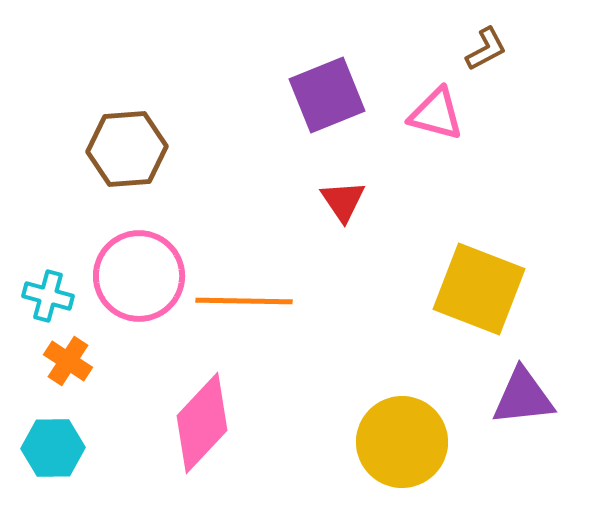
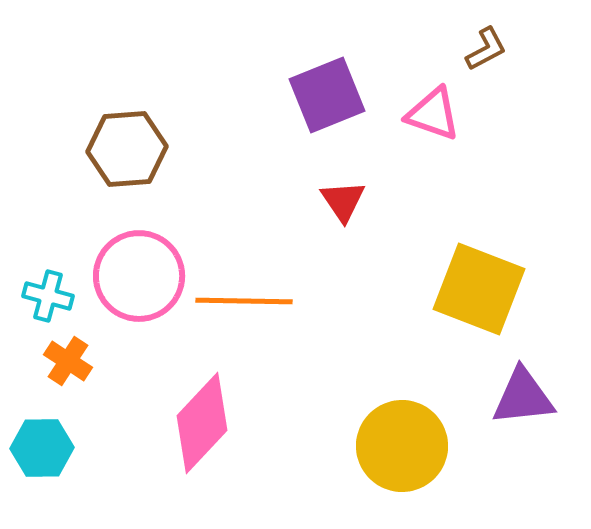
pink triangle: moved 3 px left; rotated 4 degrees clockwise
yellow circle: moved 4 px down
cyan hexagon: moved 11 px left
